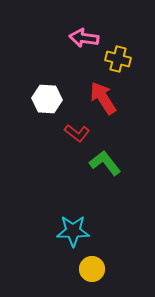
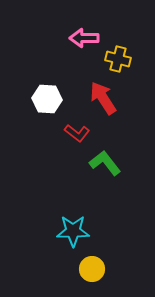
pink arrow: rotated 8 degrees counterclockwise
